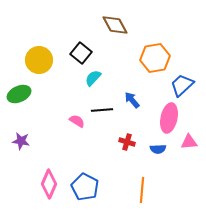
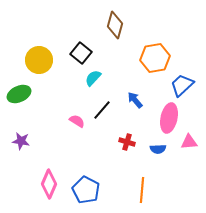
brown diamond: rotated 44 degrees clockwise
blue arrow: moved 3 px right
black line: rotated 45 degrees counterclockwise
blue pentagon: moved 1 px right, 3 px down
